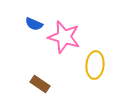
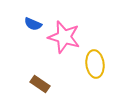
blue semicircle: moved 1 px left
yellow ellipse: moved 1 px up; rotated 12 degrees counterclockwise
